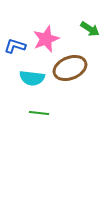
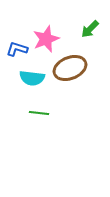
green arrow: rotated 102 degrees clockwise
blue L-shape: moved 2 px right, 3 px down
